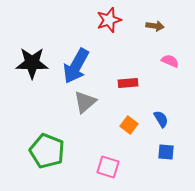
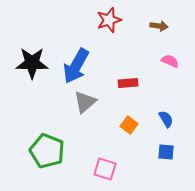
brown arrow: moved 4 px right
blue semicircle: moved 5 px right
pink square: moved 3 px left, 2 px down
